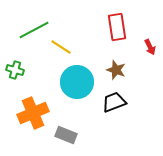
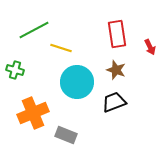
red rectangle: moved 7 px down
yellow line: moved 1 px down; rotated 15 degrees counterclockwise
